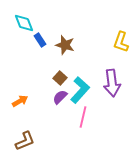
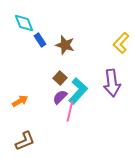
yellow L-shape: moved 1 px down; rotated 25 degrees clockwise
cyan L-shape: moved 2 px left, 1 px down
pink line: moved 13 px left, 6 px up
